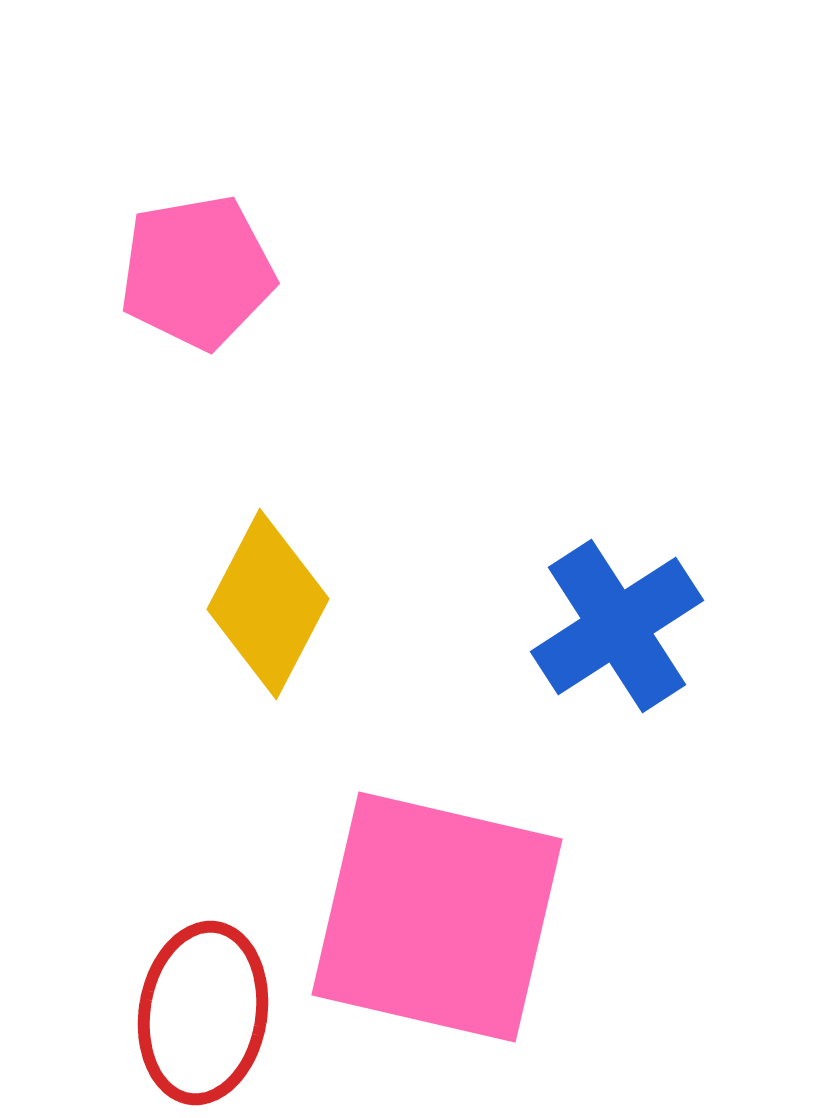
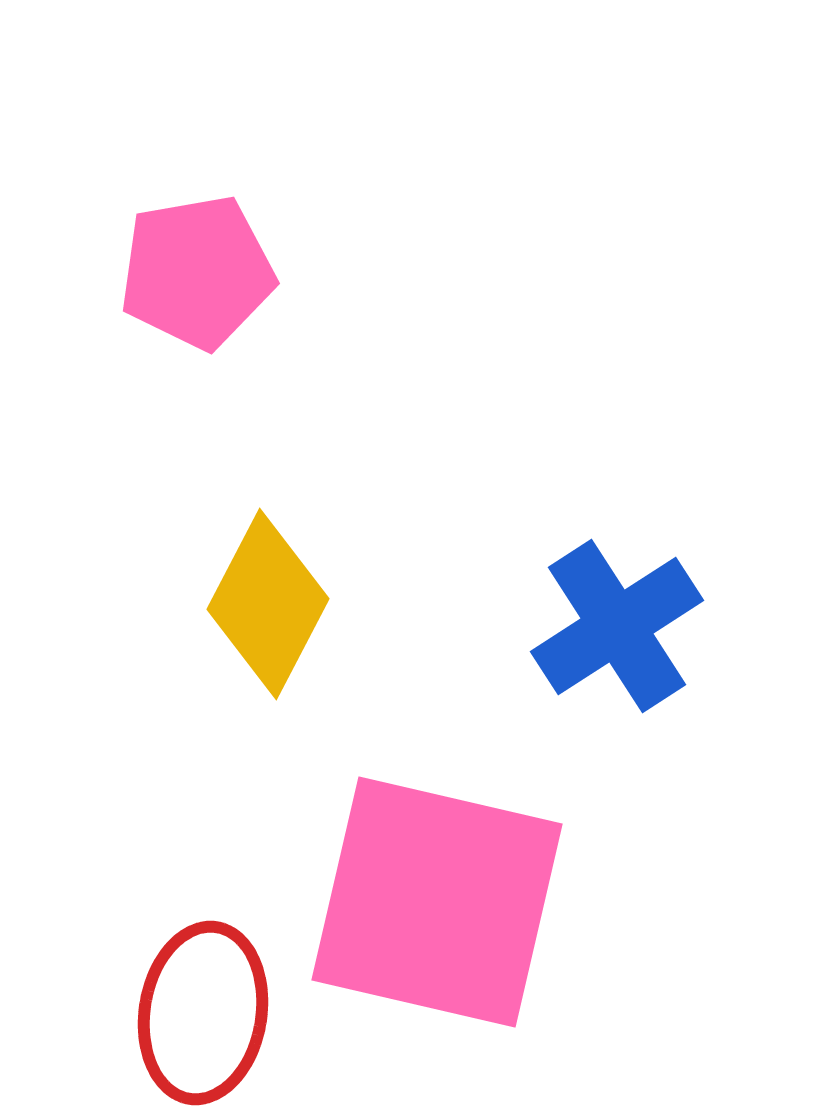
pink square: moved 15 px up
